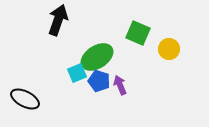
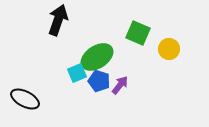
purple arrow: rotated 60 degrees clockwise
